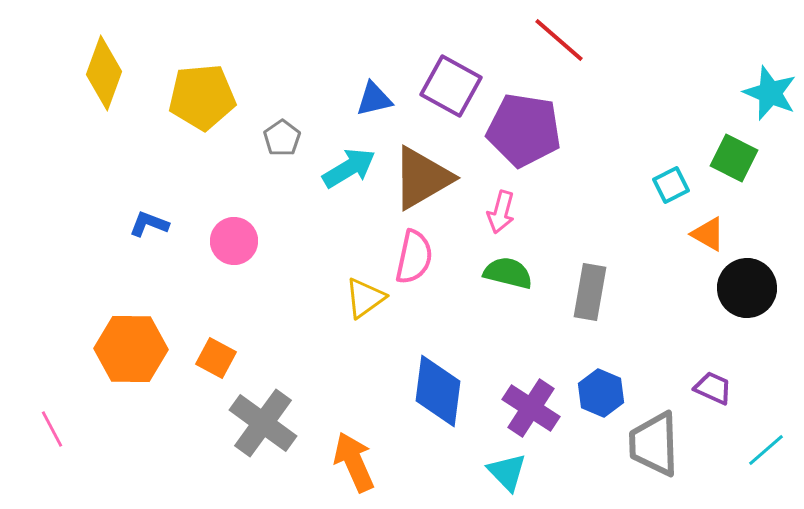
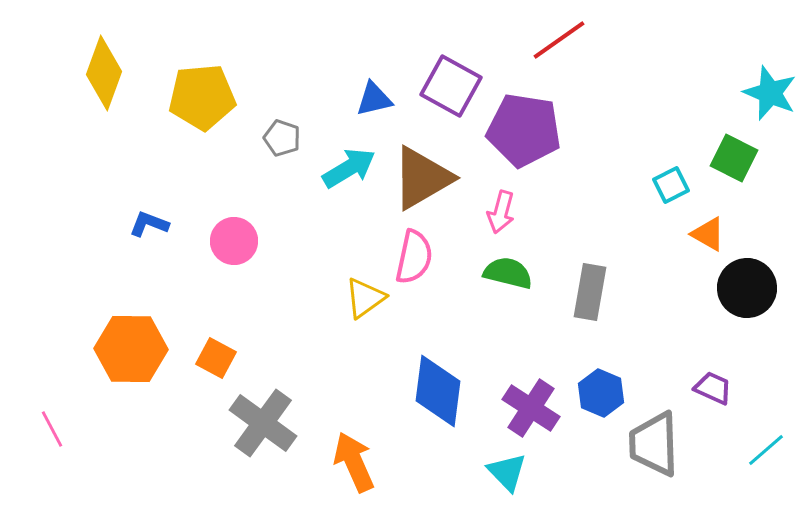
red line: rotated 76 degrees counterclockwise
gray pentagon: rotated 18 degrees counterclockwise
